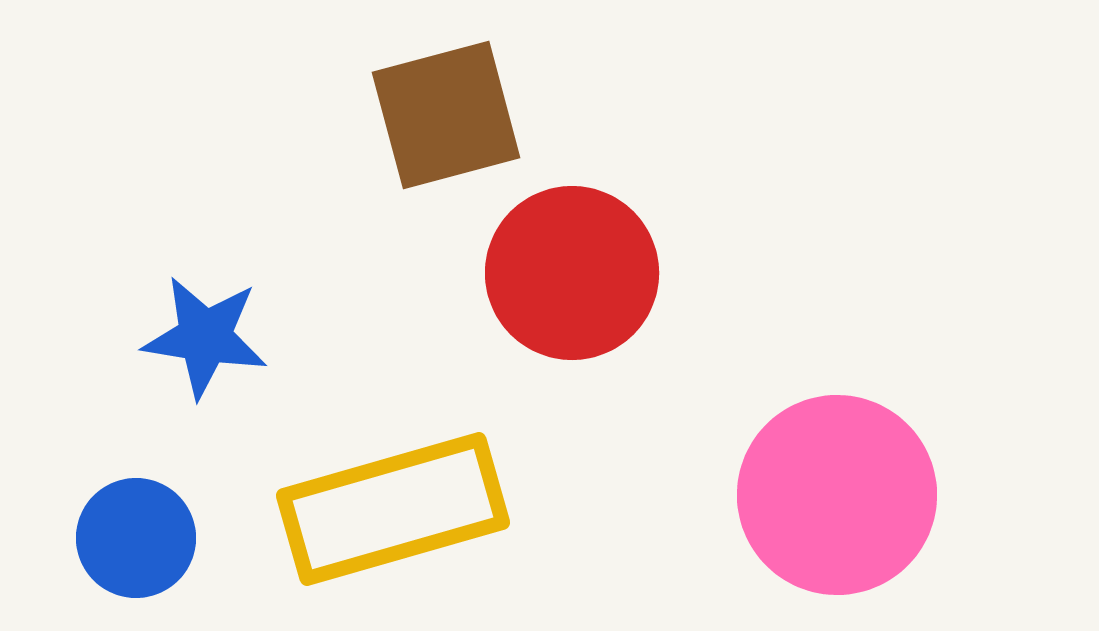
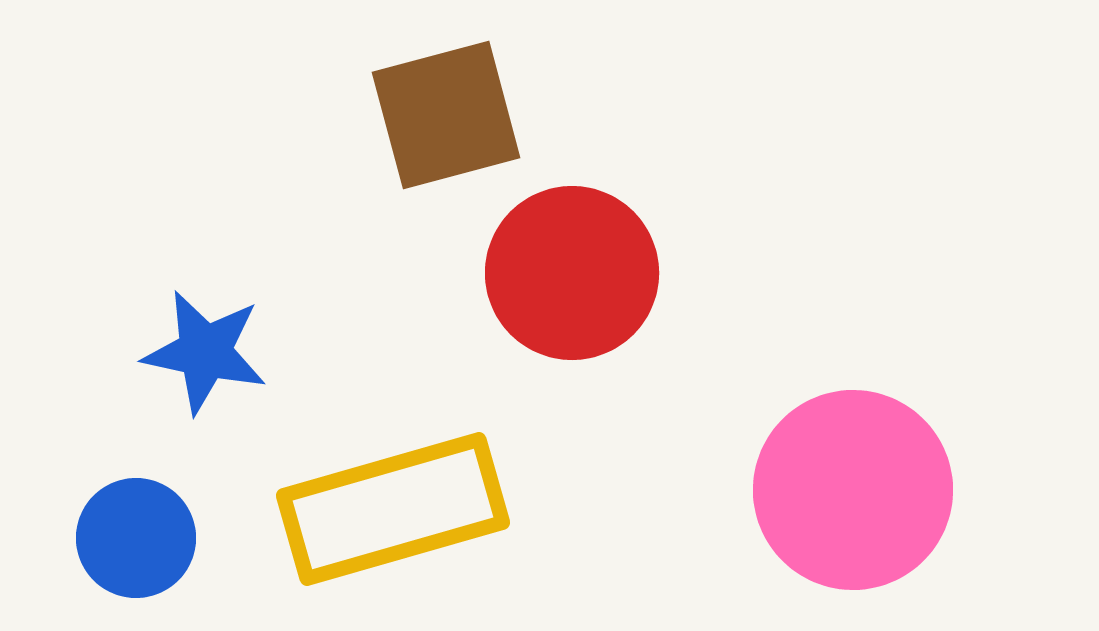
blue star: moved 15 px down; rotated 3 degrees clockwise
pink circle: moved 16 px right, 5 px up
